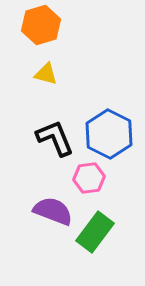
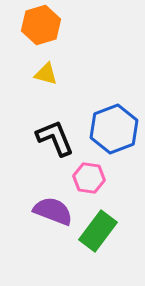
blue hexagon: moved 5 px right, 5 px up; rotated 12 degrees clockwise
pink hexagon: rotated 16 degrees clockwise
green rectangle: moved 3 px right, 1 px up
